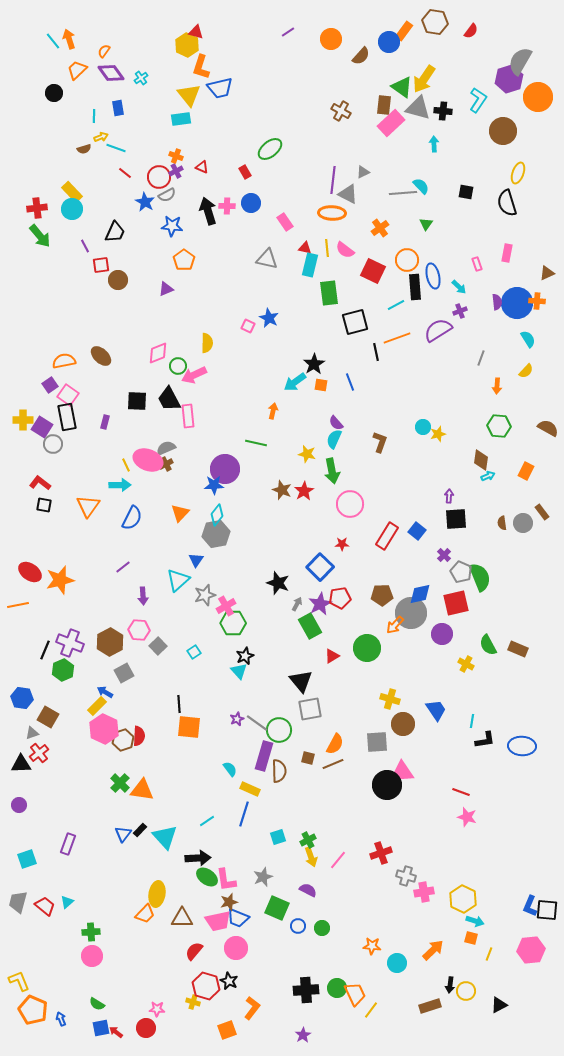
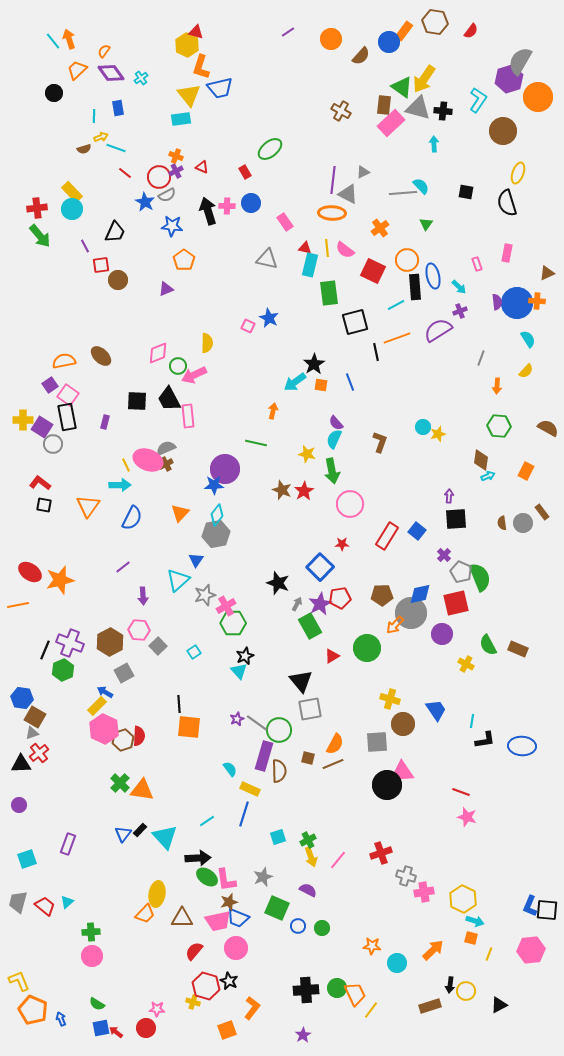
brown square at (48, 717): moved 13 px left
